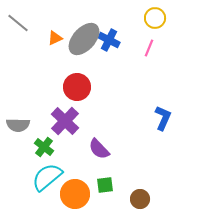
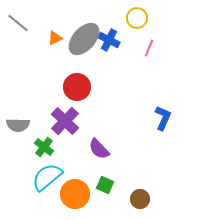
yellow circle: moved 18 px left
green square: rotated 30 degrees clockwise
